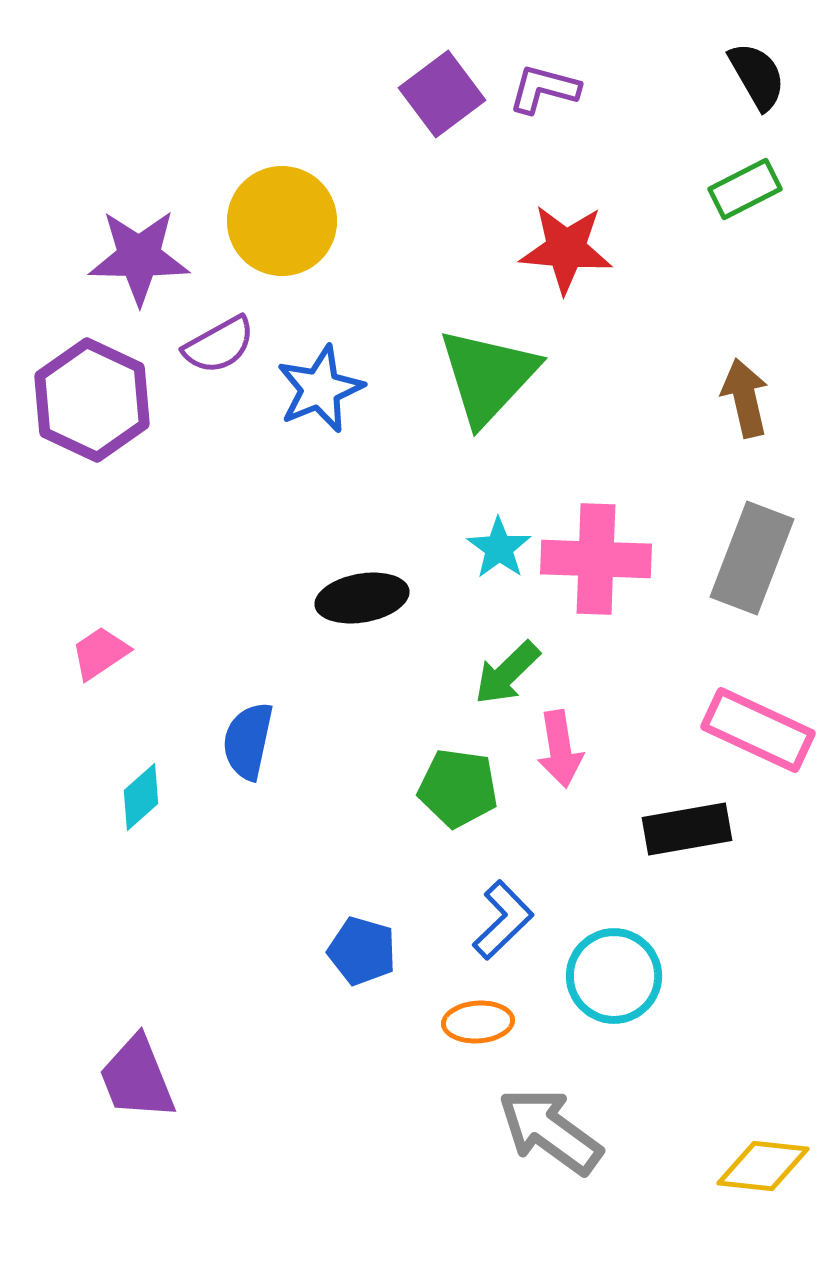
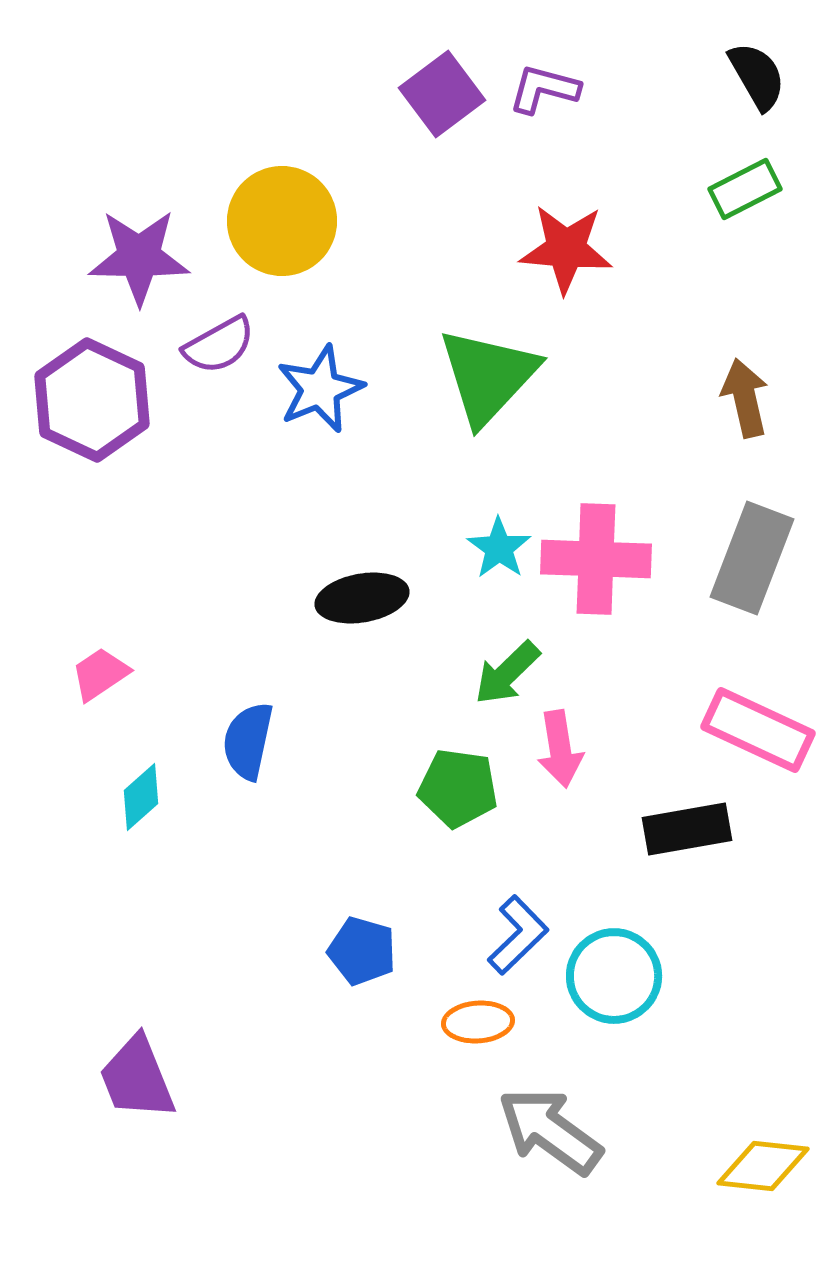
pink trapezoid: moved 21 px down
blue L-shape: moved 15 px right, 15 px down
